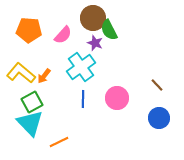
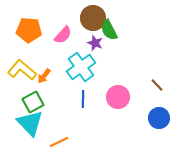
yellow L-shape: moved 1 px right, 3 px up
pink circle: moved 1 px right, 1 px up
green square: moved 1 px right
